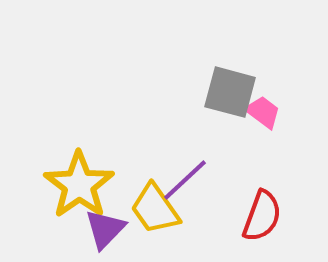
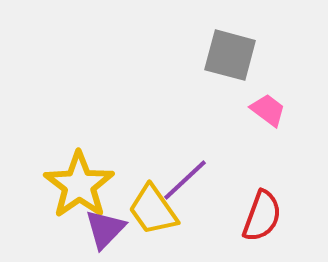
gray square: moved 37 px up
pink trapezoid: moved 5 px right, 2 px up
yellow trapezoid: moved 2 px left, 1 px down
